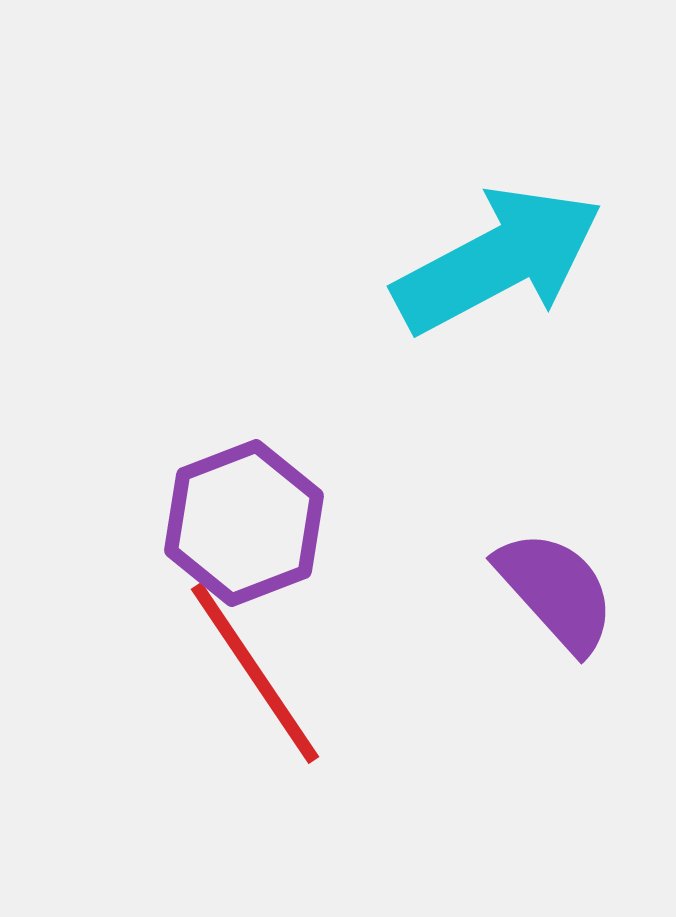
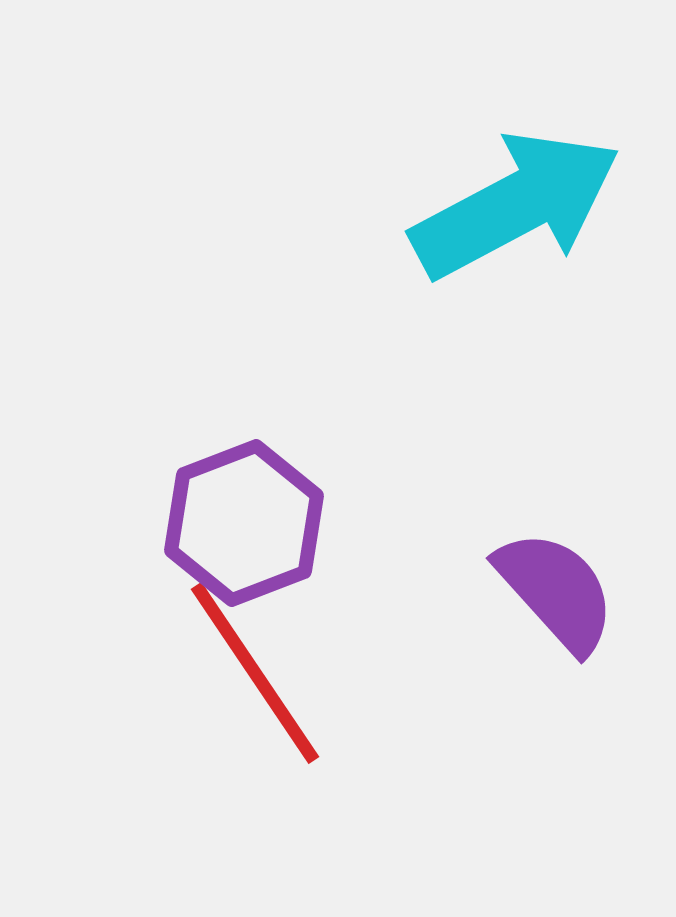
cyan arrow: moved 18 px right, 55 px up
